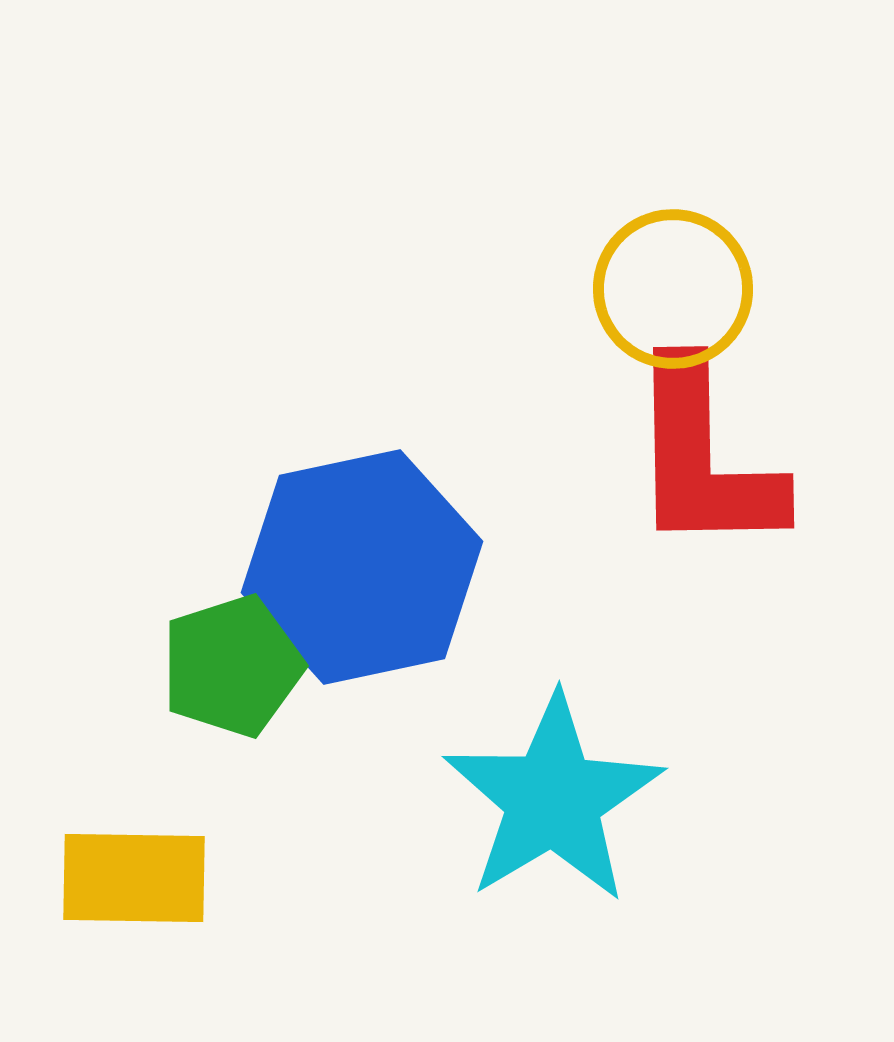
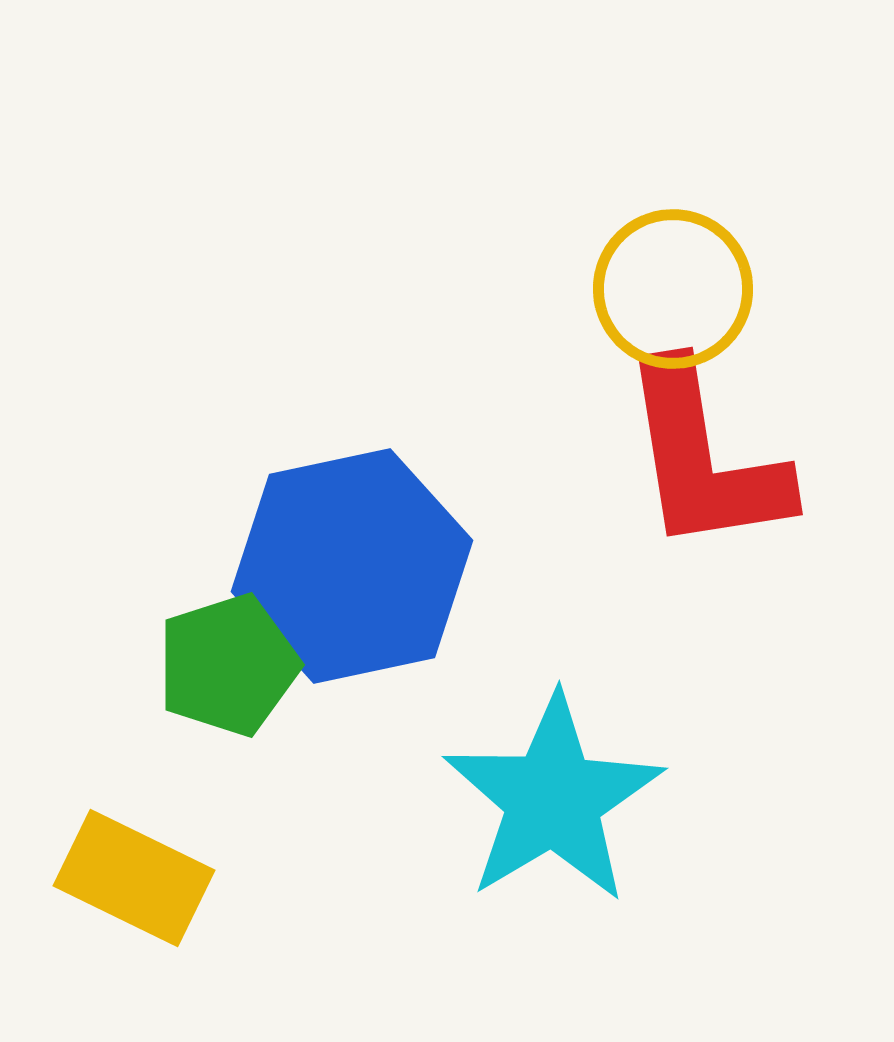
red L-shape: rotated 8 degrees counterclockwise
blue hexagon: moved 10 px left, 1 px up
green pentagon: moved 4 px left, 1 px up
yellow rectangle: rotated 25 degrees clockwise
